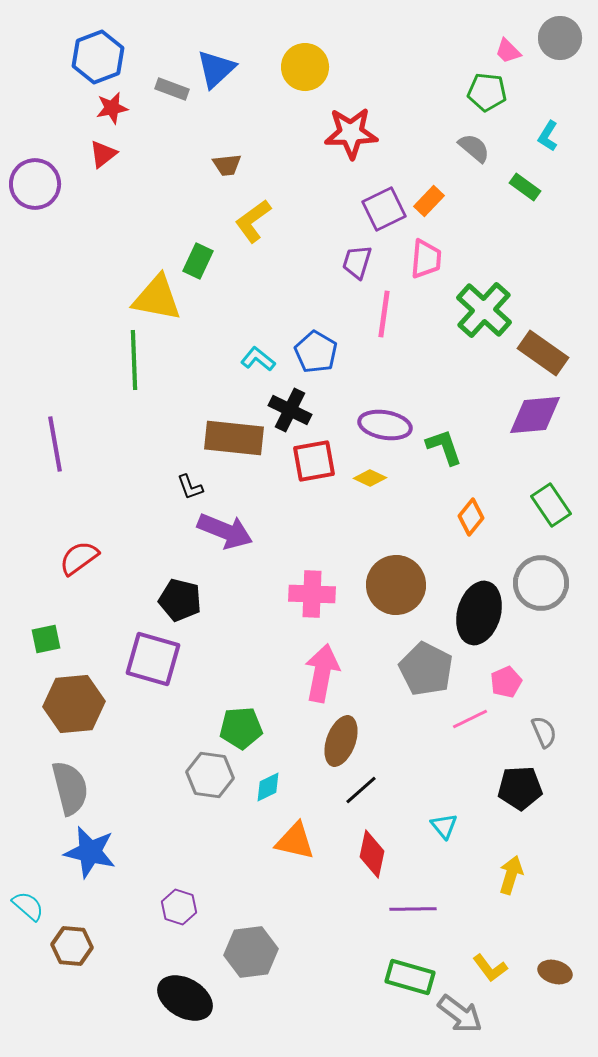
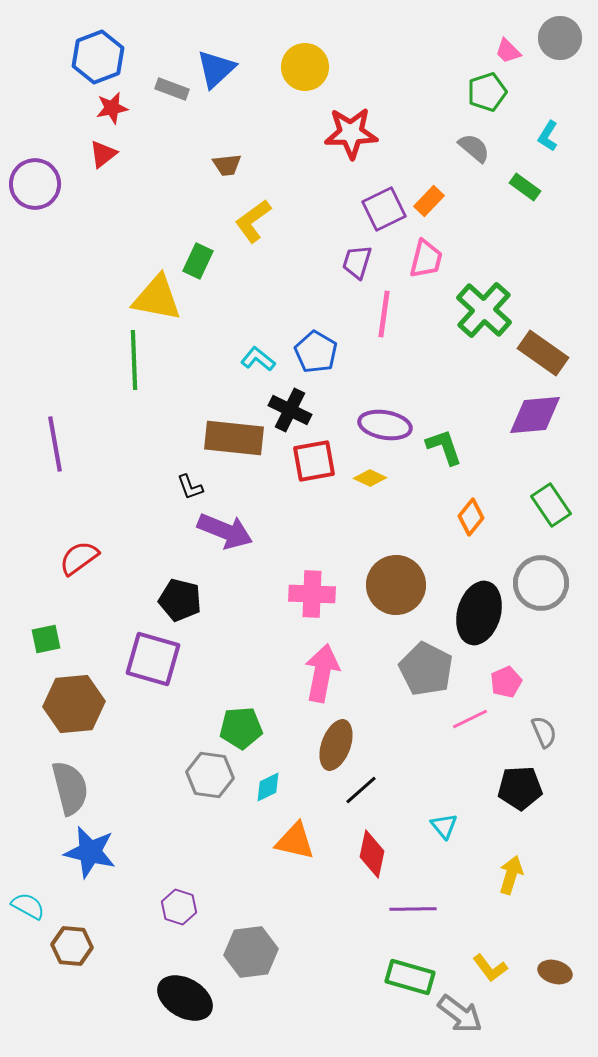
green pentagon at (487, 92): rotated 24 degrees counterclockwise
pink trapezoid at (426, 259): rotated 9 degrees clockwise
brown ellipse at (341, 741): moved 5 px left, 4 px down
cyan semicircle at (28, 906): rotated 12 degrees counterclockwise
